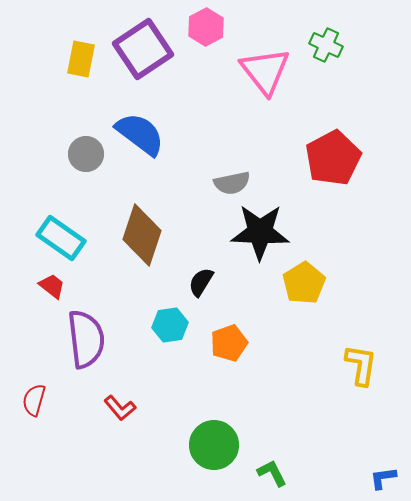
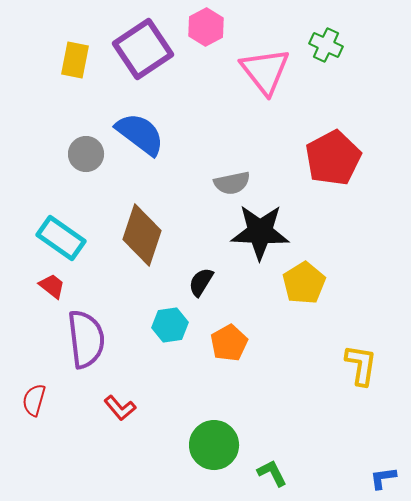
yellow rectangle: moved 6 px left, 1 px down
orange pentagon: rotated 9 degrees counterclockwise
